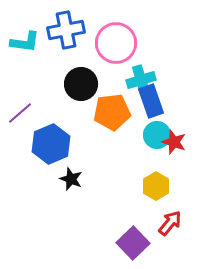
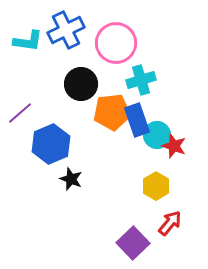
blue cross: rotated 15 degrees counterclockwise
cyan L-shape: moved 3 px right, 1 px up
blue rectangle: moved 14 px left, 19 px down
red star: moved 4 px down
